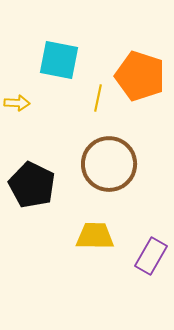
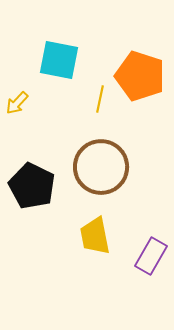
yellow line: moved 2 px right, 1 px down
yellow arrow: rotated 130 degrees clockwise
brown circle: moved 8 px left, 3 px down
black pentagon: moved 1 px down
yellow trapezoid: rotated 102 degrees counterclockwise
